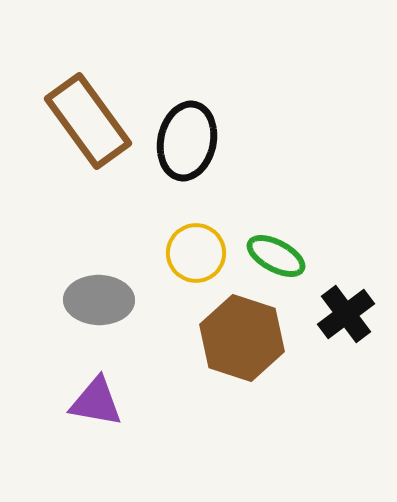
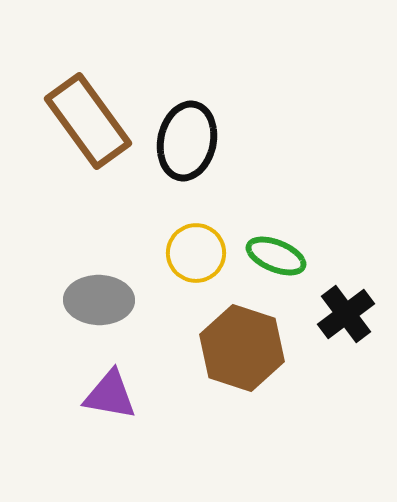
green ellipse: rotated 6 degrees counterclockwise
brown hexagon: moved 10 px down
purple triangle: moved 14 px right, 7 px up
